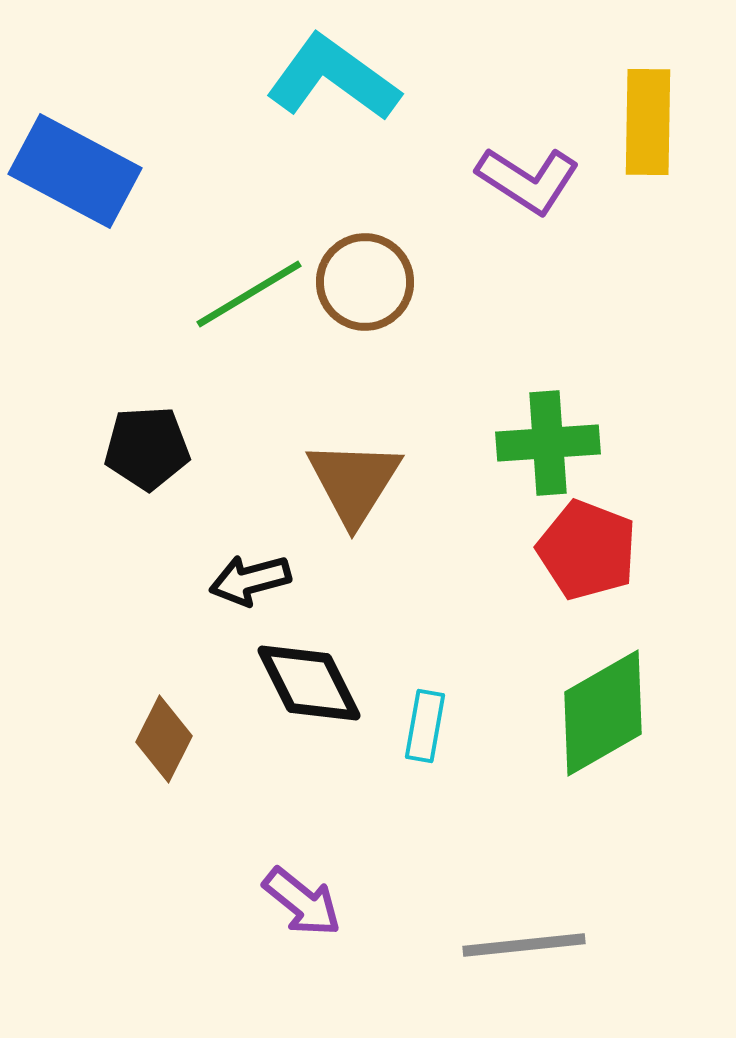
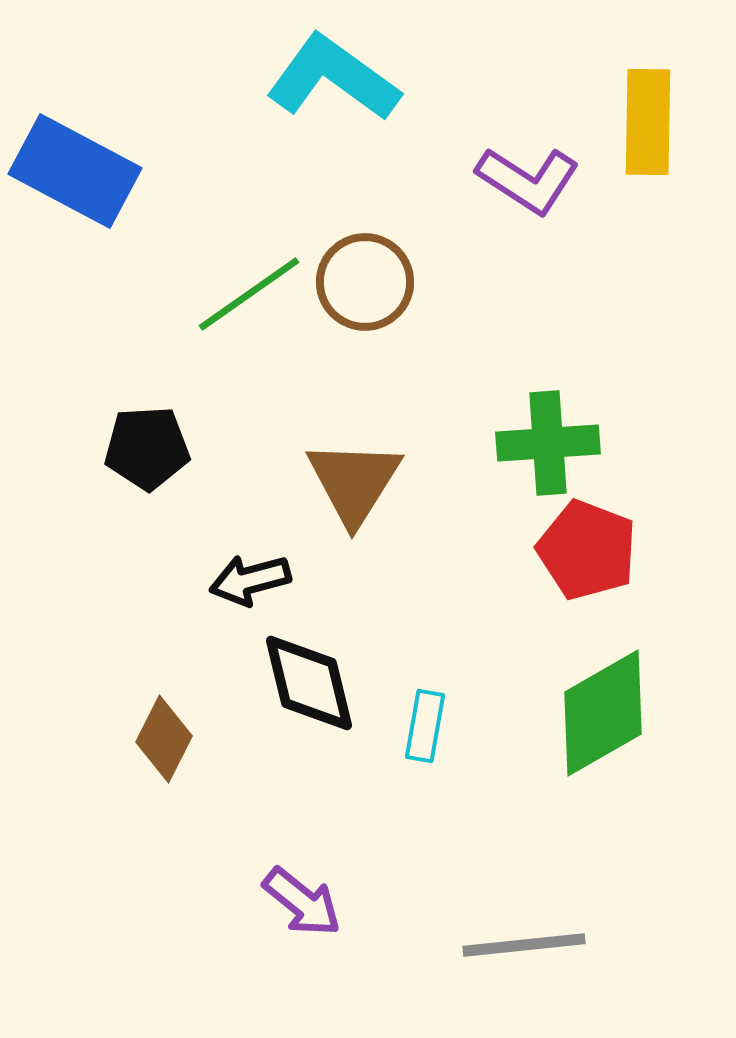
green line: rotated 4 degrees counterclockwise
black diamond: rotated 13 degrees clockwise
